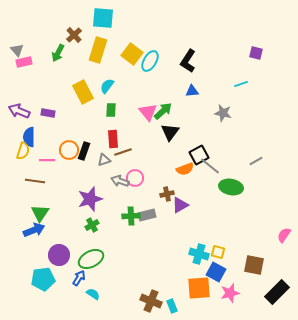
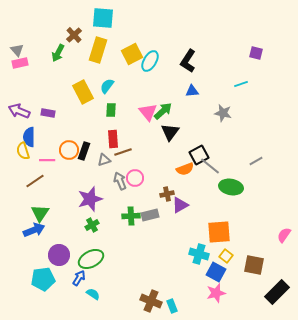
yellow square at (132, 54): rotated 25 degrees clockwise
pink rectangle at (24, 62): moved 4 px left, 1 px down
yellow semicircle at (23, 151): rotated 144 degrees clockwise
brown line at (35, 181): rotated 42 degrees counterclockwise
gray arrow at (120, 181): rotated 48 degrees clockwise
gray rectangle at (147, 215): moved 3 px right
yellow square at (218, 252): moved 8 px right, 4 px down; rotated 24 degrees clockwise
orange square at (199, 288): moved 20 px right, 56 px up
pink star at (230, 293): moved 14 px left
